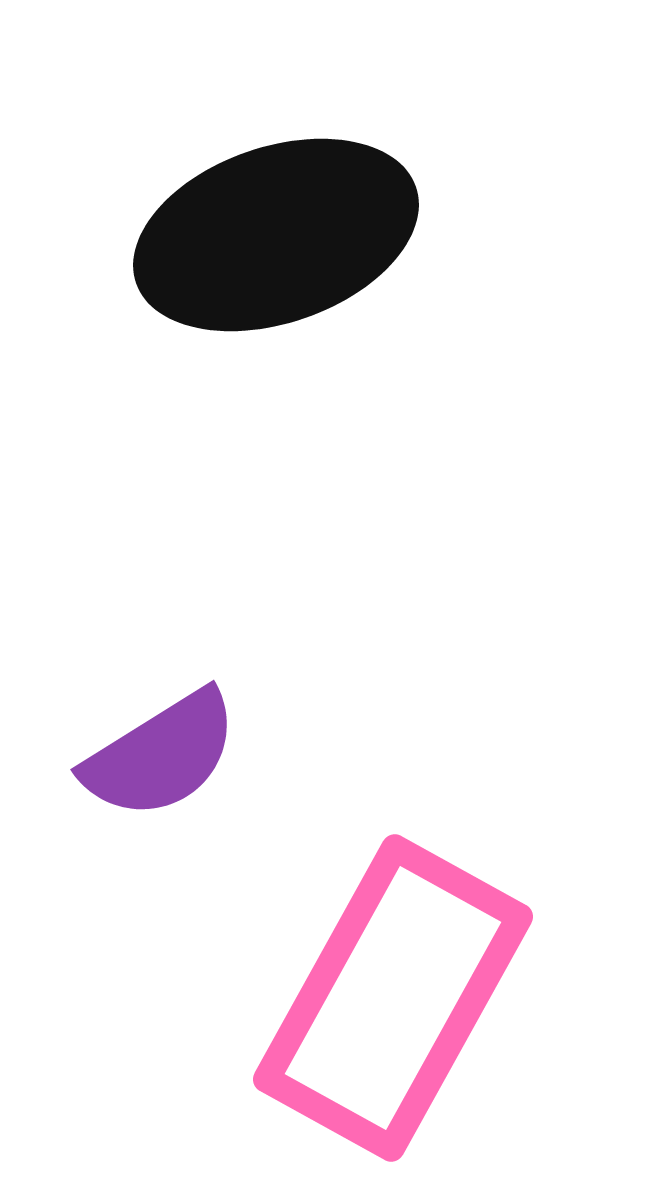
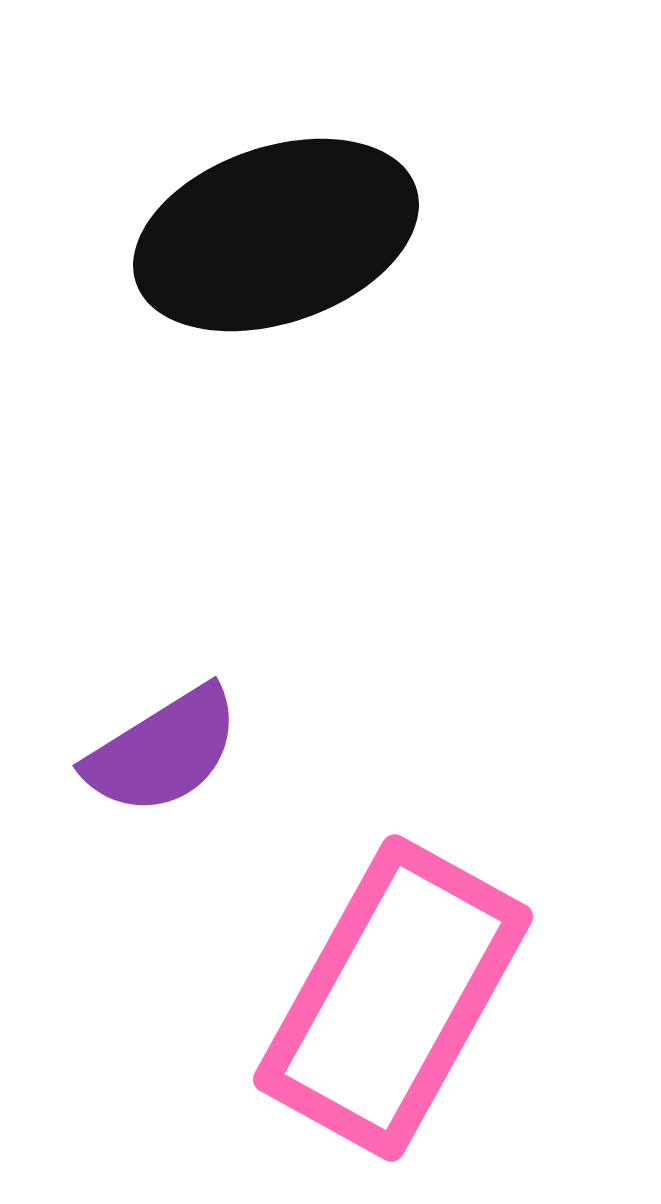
purple semicircle: moved 2 px right, 4 px up
